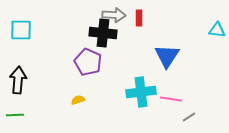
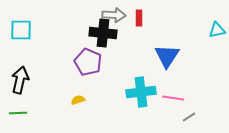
cyan triangle: rotated 18 degrees counterclockwise
black arrow: moved 2 px right; rotated 8 degrees clockwise
pink line: moved 2 px right, 1 px up
green line: moved 3 px right, 2 px up
